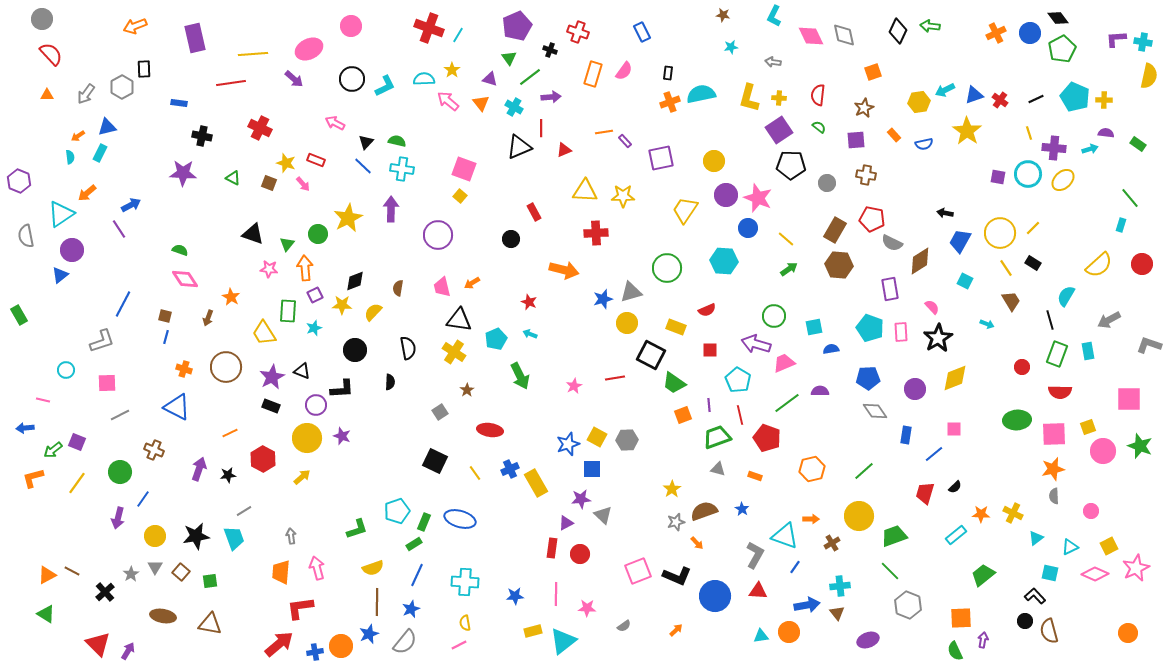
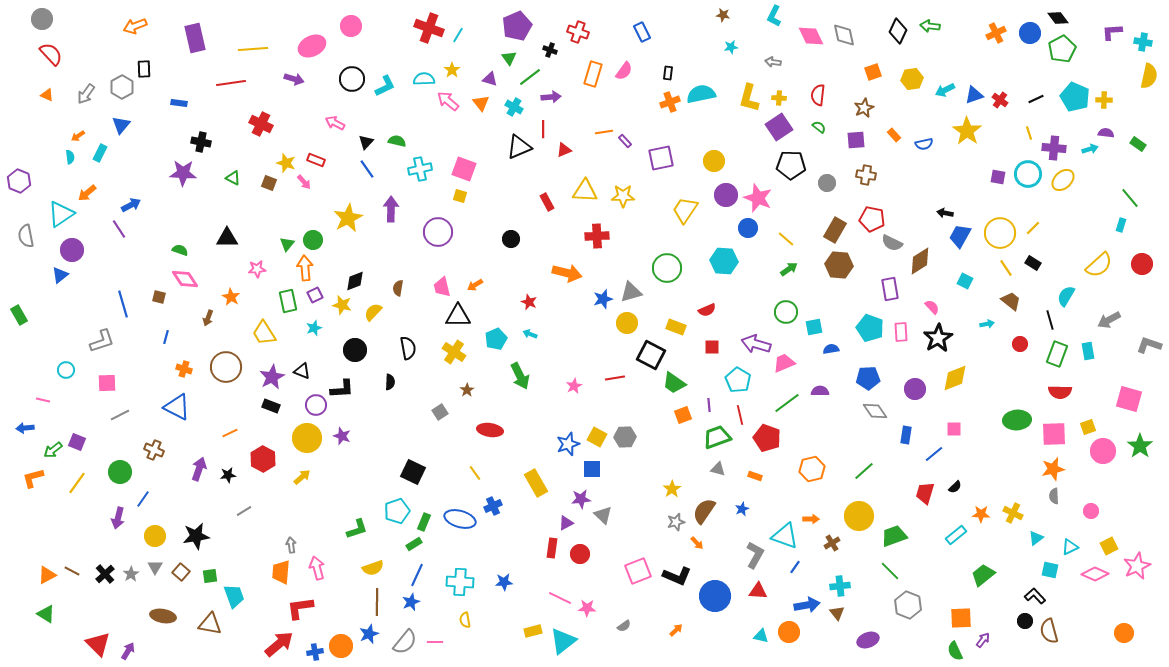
purple L-shape at (1116, 39): moved 4 px left, 7 px up
pink ellipse at (309, 49): moved 3 px right, 3 px up
yellow line at (253, 54): moved 5 px up
purple arrow at (294, 79): rotated 24 degrees counterclockwise
orange triangle at (47, 95): rotated 24 degrees clockwise
yellow hexagon at (919, 102): moved 7 px left, 23 px up
blue triangle at (107, 127): moved 14 px right, 2 px up; rotated 36 degrees counterclockwise
red cross at (260, 128): moved 1 px right, 4 px up
red line at (541, 128): moved 2 px right, 1 px down
purple square at (779, 130): moved 3 px up
black cross at (202, 136): moved 1 px left, 6 px down
blue line at (363, 166): moved 4 px right, 3 px down; rotated 12 degrees clockwise
cyan cross at (402, 169): moved 18 px right; rotated 20 degrees counterclockwise
pink arrow at (303, 184): moved 1 px right, 2 px up
yellow square at (460, 196): rotated 24 degrees counterclockwise
red rectangle at (534, 212): moved 13 px right, 10 px up
red cross at (596, 233): moved 1 px right, 3 px down
black triangle at (253, 234): moved 26 px left, 4 px down; rotated 20 degrees counterclockwise
green circle at (318, 234): moved 5 px left, 6 px down
purple circle at (438, 235): moved 3 px up
blue trapezoid at (960, 241): moved 5 px up
pink star at (269, 269): moved 12 px left; rotated 12 degrees counterclockwise
orange arrow at (564, 270): moved 3 px right, 3 px down
orange arrow at (472, 283): moved 3 px right, 2 px down
brown trapezoid at (1011, 301): rotated 20 degrees counterclockwise
blue line at (123, 304): rotated 44 degrees counterclockwise
yellow star at (342, 305): rotated 12 degrees clockwise
green rectangle at (288, 311): moved 10 px up; rotated 15 degrees counterclockwise
brown square at (165, 316): moved 6 px left, 19 px up
green circle at (774, 316): moved 12 px right, 4 px up
black triangle at (459, 320): moved 1 px left, 4 px up; rotated 8 degrees counterclockwise
cyan arrow at (987, 324): rotated 32 degrees counterclockwise
red square at (710, 350): moved 2 px right, 3 px up
red circle at (1022, 367): moved 2 px left, 23 px up
pink square at (1129, 399): rotated 16 degrees clockwise
gray hexagon at (627, 440): moved 2 px left, 3 px up
green star at (1140, 446): rotated 15 degrees clockwise
black square at (435, 461): moved 22 px left, 11 px down
blue cross at (510, 469): moved 17 px left, 37 px down
blue star at (742, 509): rotated 16 degrees clockwise
brown semicircle at (704, 511): rotated 36 degrees counterclockwise
gray arrow at (291, 536): moved 9 px down
cyan trapezoid at (234, 538): moved 58 px down
pink star at (1136, 568): moved 1 px right, 2 px up
cyan square at (1050, 573): moved 3 px up
green square at (210, 581): moved 5 px up
cyan cross at (465, 582): moved 5 px left
black cross at (105, 592): moved 18 px up
pink line at (556, 594): moved 4 px right, 4 px down; rotated 65 degrees counterclockwise
blue star at (515, 596): moved 11 px left, 14 px up
blue star at (411, 609): moved 7 px up
yellow semicircle at (465, 623): moved 3 px up
orange circle at (1128, 633): moved 4 px left
cyan triangle at (761, 636): rotated 21 degrees clockwise
purple arrow at (983, 640): rotated 28 degrees clockwise
pink line at (459, 645): moved 24 px left, 3 px up; rotated 28 degrees clockwise
